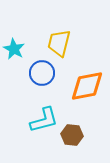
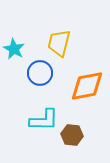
blue circle: moved 2 px left
cyan L-shape: rotated 16 degrees clockwise
